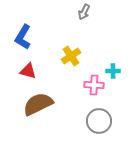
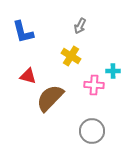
gray arrow: moved 4 px left, 14 px down
blue L-shape: moved 5 px up; rotated 45 degrees counterclockwise
yellow cross: rotated 24 degrees counterclockwise
red triangle: moved 5 px down
brown semicircle: moved 12 px right, 6 px up; rotated 20 degrees counterclockwise
gray circle: moved 7 px left, 10 px down
